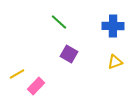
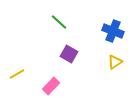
blue cross: moved 5 px down; rotated 20 degrees clockwise
yellow triangle: rotated 14 degrees counterclockwise
pink rectangle: moved 15 px right
